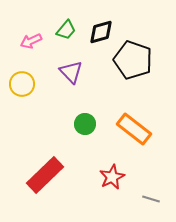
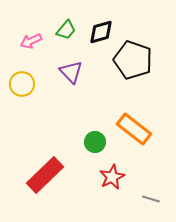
green circle: moved 10 px right, 18 px down
